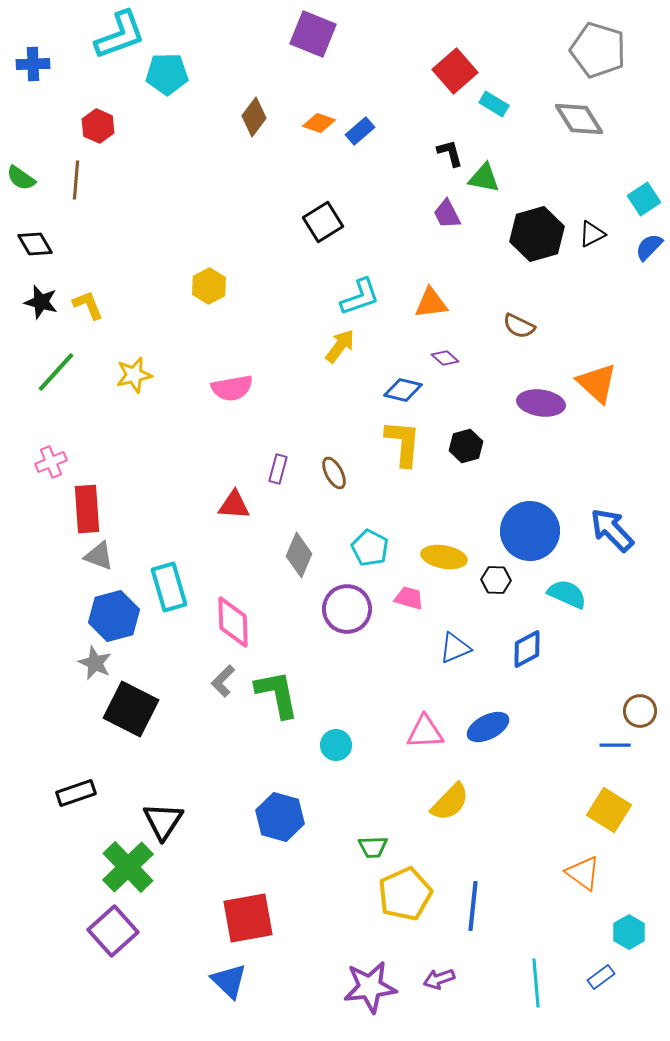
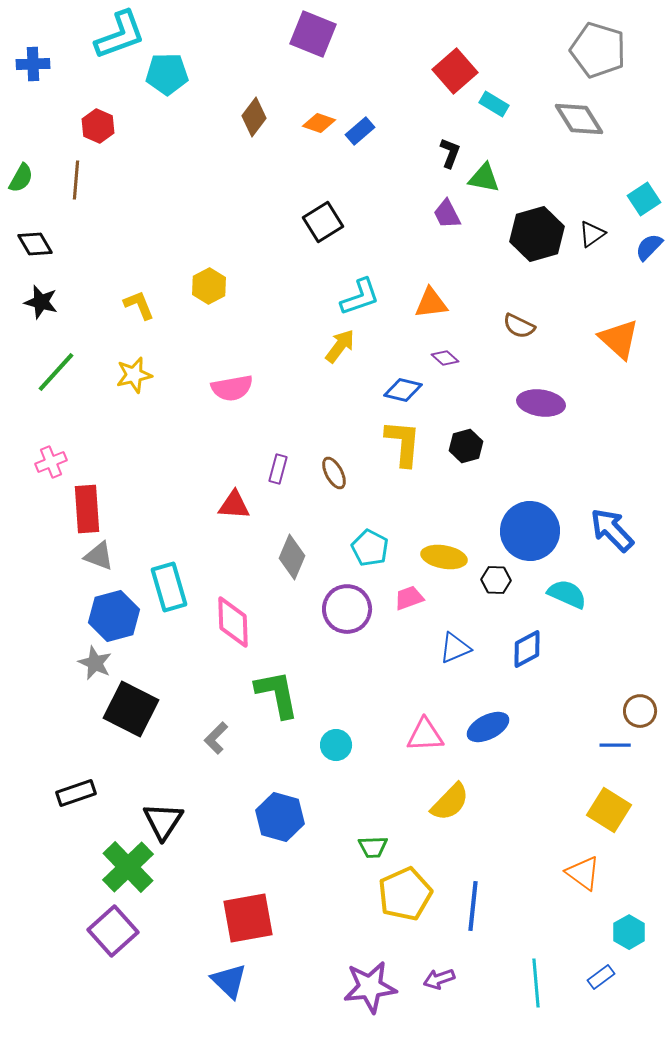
black L-shape at (450, 153): rotated 36 degrees clockwise
green semicircle at (21, 178): rotated 96 degrees counterclockwise
black triangle at (592, 234): rotated 8 degrees counterclockwise
yellow L-shape at (88, 305): moved 51 px right
orange triangle at (597, 383): moved 22 px right, 44 px up
gray diamond at (299, 555): moved 7 px left, 2 px down
pink trapezoid at (409, 598): rotated 36 degrees counterclockwise
gray L-shape at (223, 681): moved 7 px left, 57 px down
pink triangle at (425, 732): moved 3 px down
